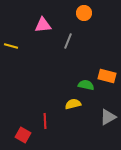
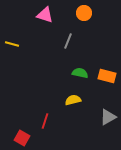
pink triangle: moved 2 px right, 10 px up; rotated 24 degrees clockwise
yellow line: moved 1 px right, 2 px up
green semicircle: moved 6 px left, 12 px up
yellow semicircle: moved 4 px up
red line: rotated 21 degrees clockwise
red square: moved 1 px left, 3 px down
